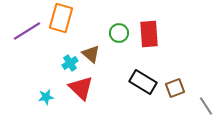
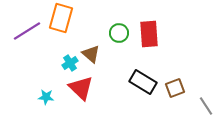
cyan star: rotated 14 degrees clockwise
